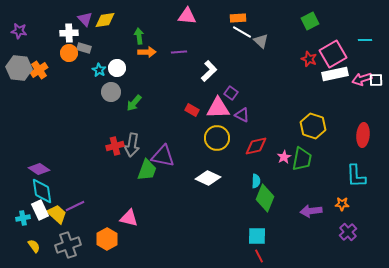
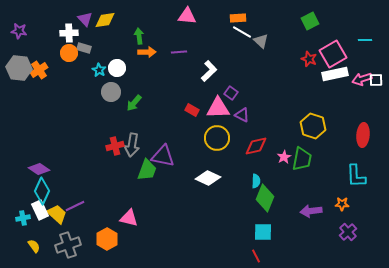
cyan diamond at (42, 191): rotated 32 degrees clockwise
cyan square at (257, 236): moved 6 px right, 4 px up
red line at (259, 256): moved 3 px left
